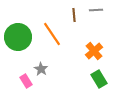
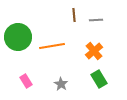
gray line: moved 10 px down
orange line: moved 12 px down; rotated 65 degrees counterclockwise
gray star: moved 20 px right, 15 px down
